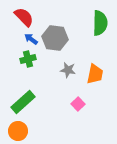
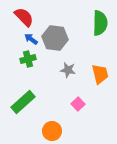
orange trapezoid: moved 5 px right; rotated 25 degrees counterclockwise
orange circle: moved 34 px right
